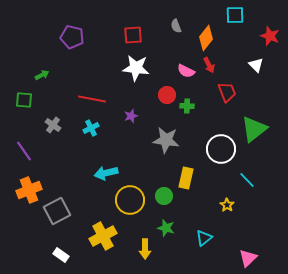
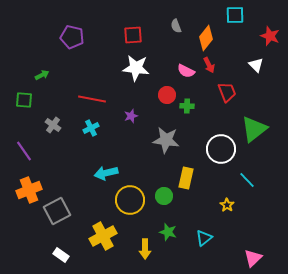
green star: moved 2 px right, 4 px down
pink triangle: moved 5 px right
